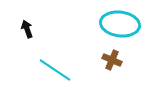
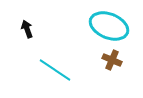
cyan ellipse: moved 11 px left, 2 px down; rotated 15 degrees clockwise
